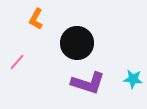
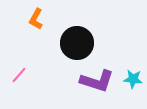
pink line: moved 2 px right, 13 px down
purple L-shape: moved 9 px right, 2 px up
